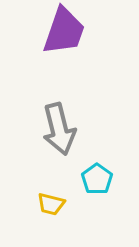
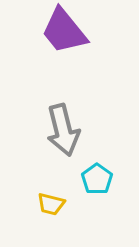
purple trapezoid: rotated 122 degrees clockwise
gray arrow: moved 4 px right, 1 px down
